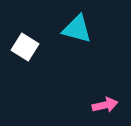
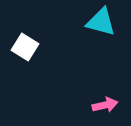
cyan triangle: moved 24 px right, 7 px up
